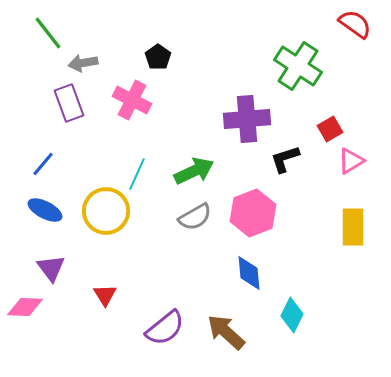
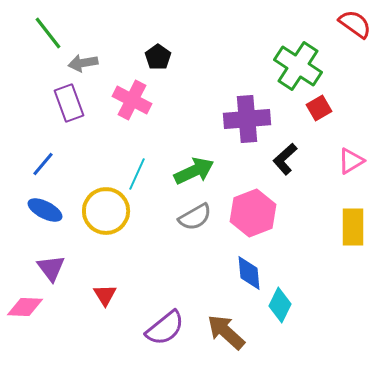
red square: moved 11 px left, 21 px up
black L-shape: rotated 24 degrees counterclockwise
cyan diamond: moved 12 px left, 10 px up
